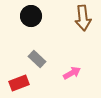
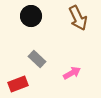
brown arrow: moved 5 px left; rotated 20 degrees counterclockwise
red rectangle: moved 1 px left, 1 px down
